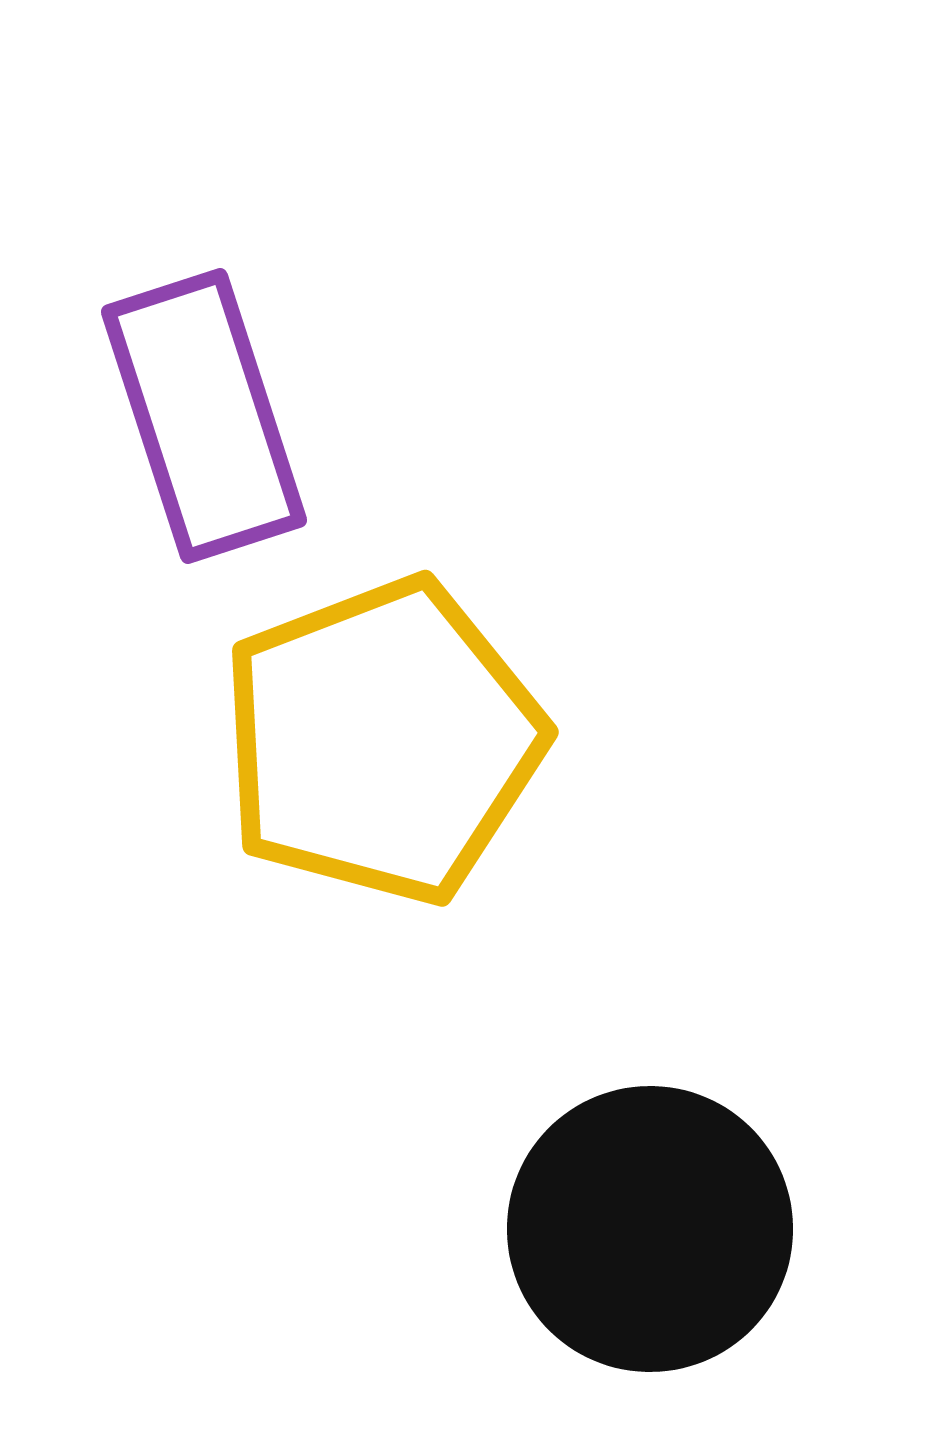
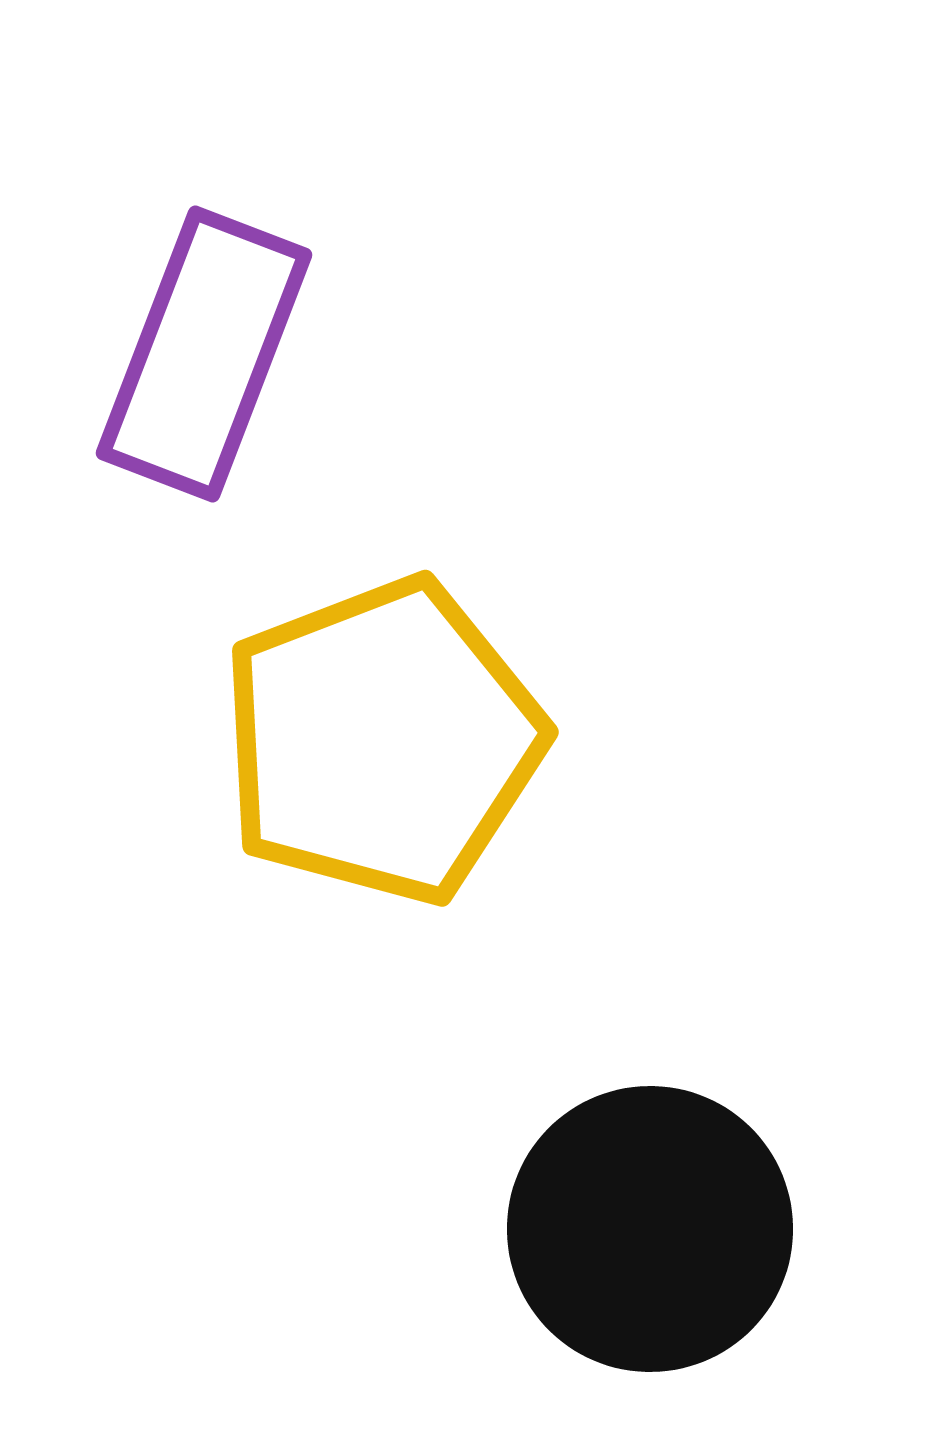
purple rectangle: moved 62 px up; rotated 39 degrees clockwise
